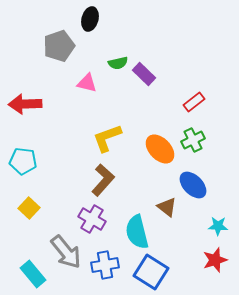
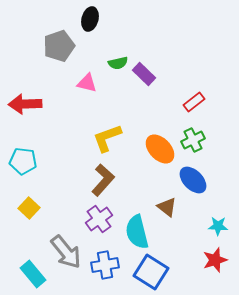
blue ellipse: moved 5 px up
purple cross: moved 7 px right; rotated 24 degrees clockwise
